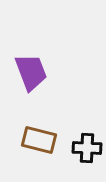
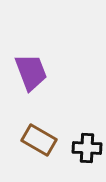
brown rectangle: rotated 16 degrees clockwise
